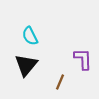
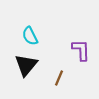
purple L-shape: moved 2 px left, 9 px up
brown line: moved 1 px left, 4 px up
